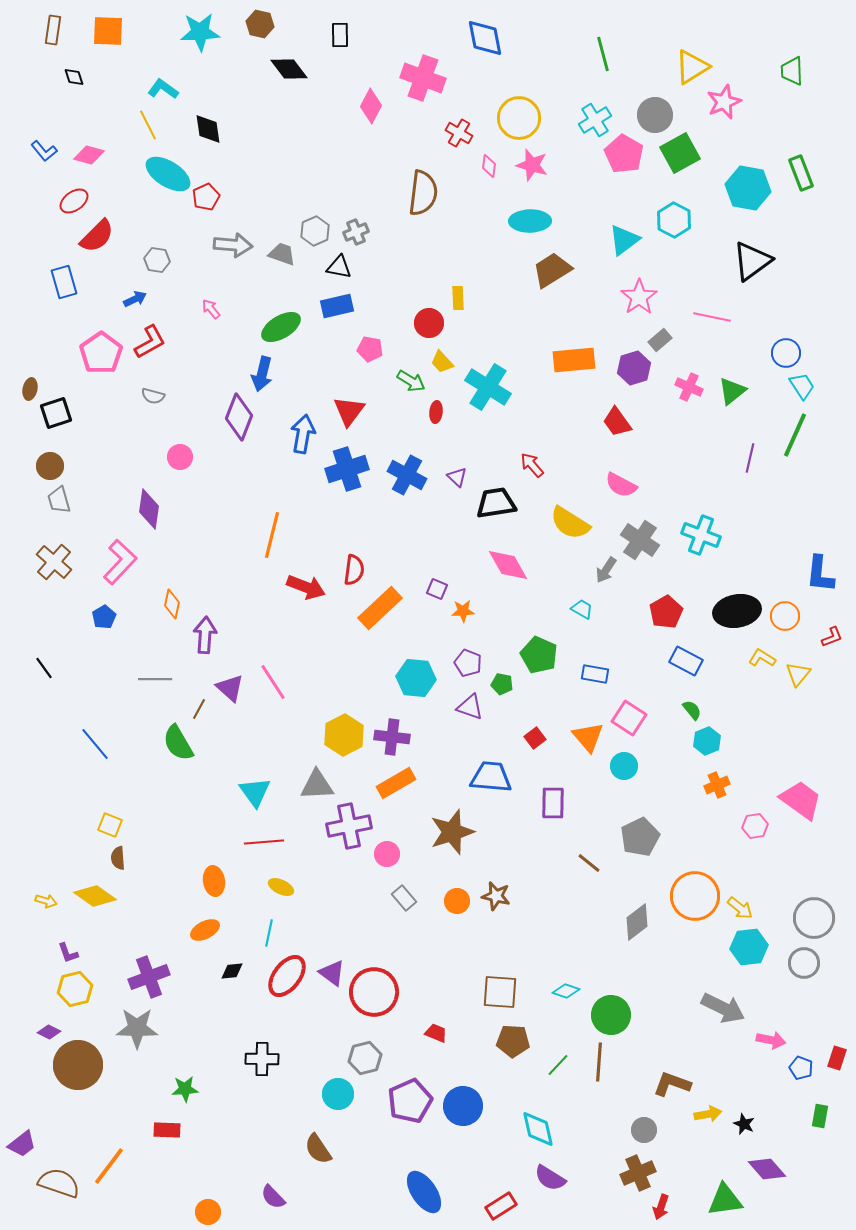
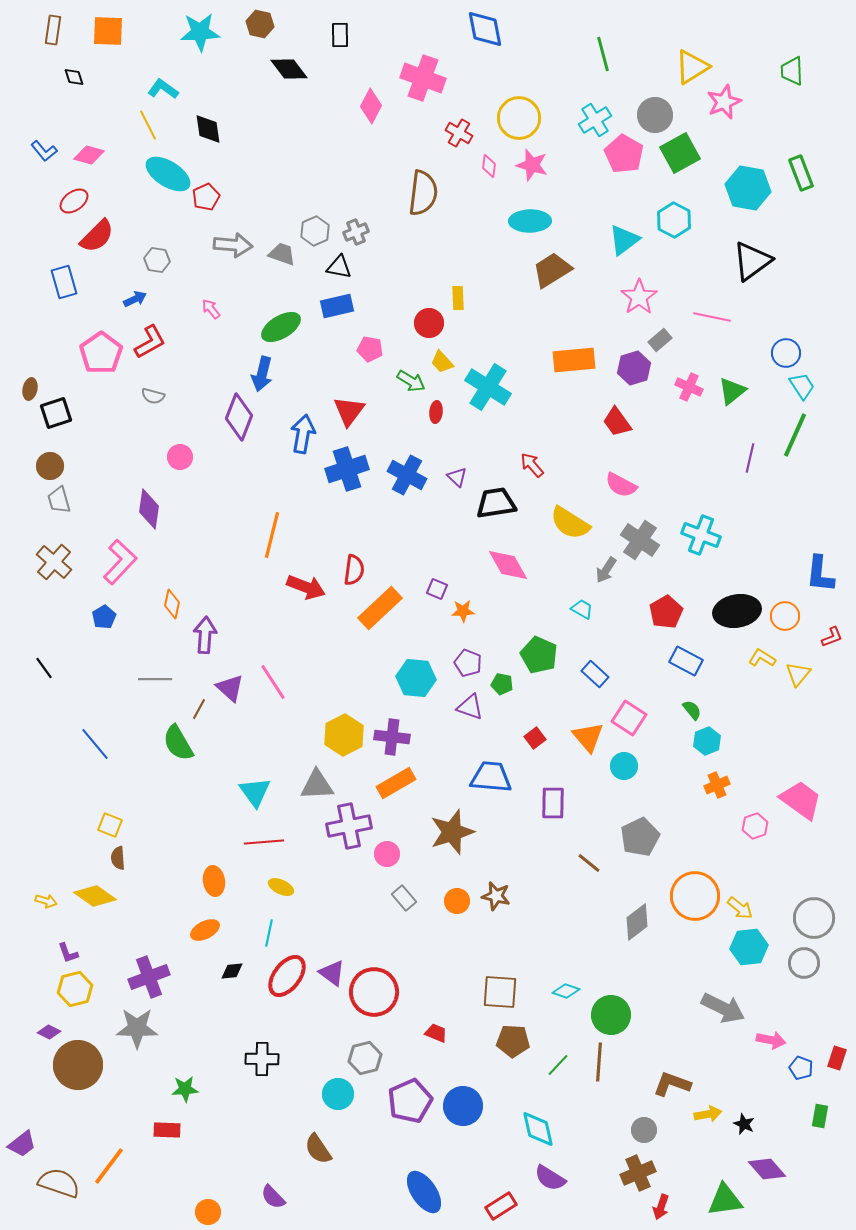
blue diamond at (485, 38): moved 9 px up
blue rectangle at (595, 674): rotated 32 degrees clockwise
pink hexagon at (755, 826): rotated 10 degrees counterclockwise
